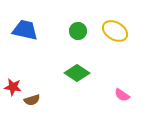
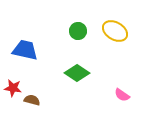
blue trapezoid: moved 20 px down
red star: moved 1 px down
brown semicircle: rotated 147 degrees counterclockwise
